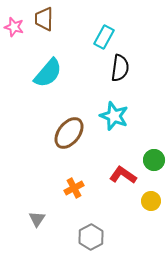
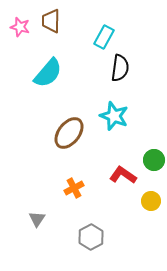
brown trapezoid: moved 7 px right, 2 px down
pink star: moved 6 px right
